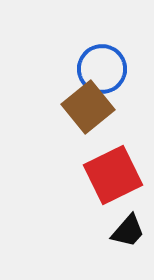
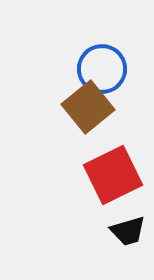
black trapezoid: rotated 33 degrees clockwise
